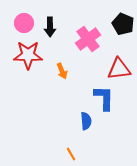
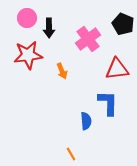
pink circle: moved 3 px right, 5 px up
black arrow: moved 1 px left, 1 px down
red star: rotated 8 degrees counterclockwise
red triangle: moved 2 px left
blue L-shape: moved 4 px right, 5 px down
